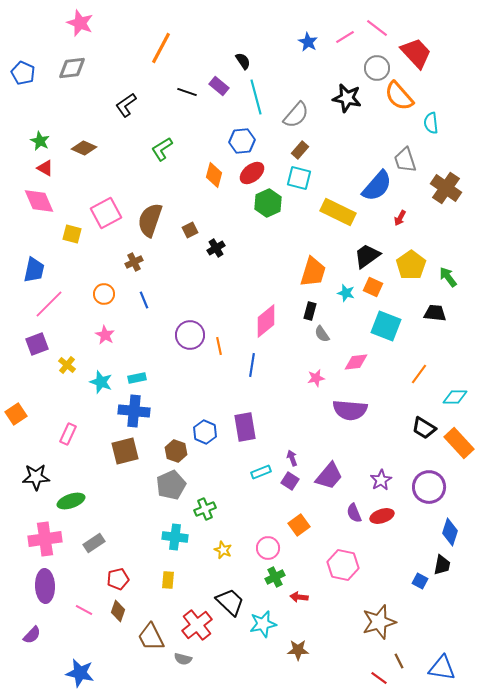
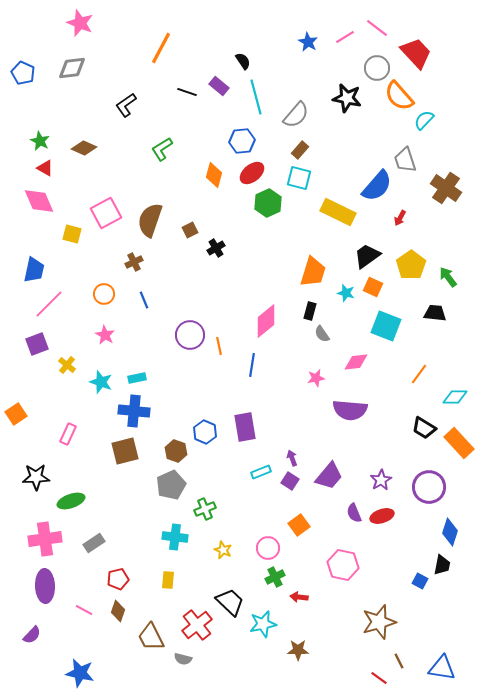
cyan semicircle at (431, 123): moved 7 px left, 3 px up; rotated 50 degrees clockwise
